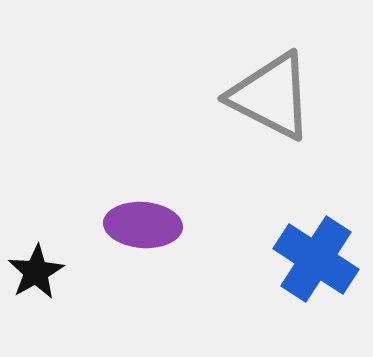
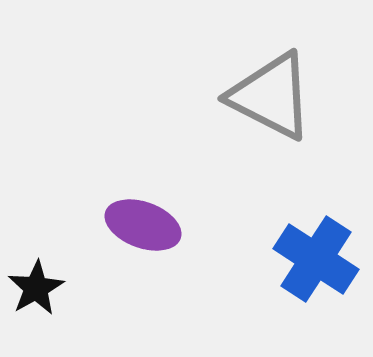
purple ellipse: rotated 16 degrees clockwise
black star: moved 16 px down
